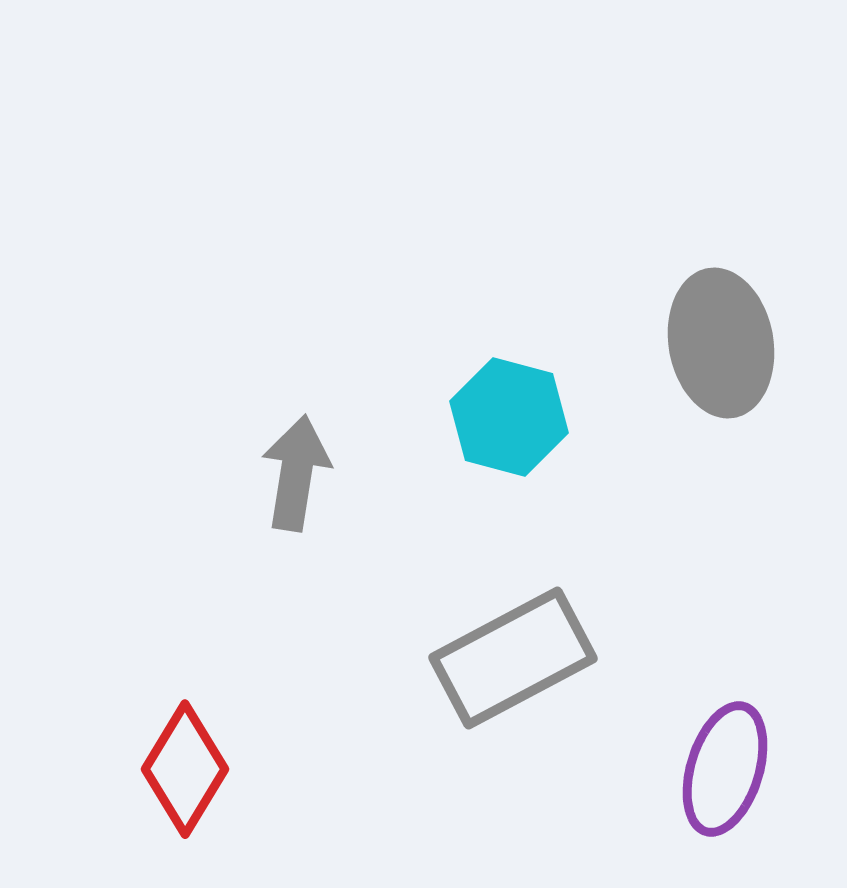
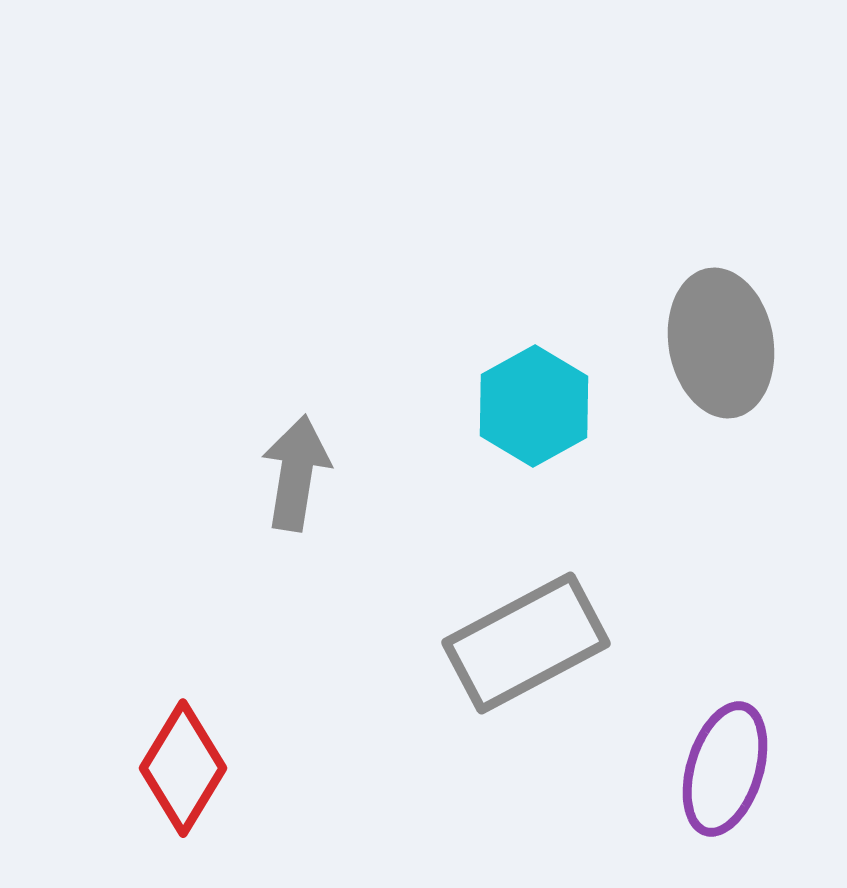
cyan hexagon: moved 25 px right, 11 px up; rotated 16 degrees clockwise
gray rectangle: moved 13 px right, 15 px up
red diamond: moved 2 px left, 1 px up
